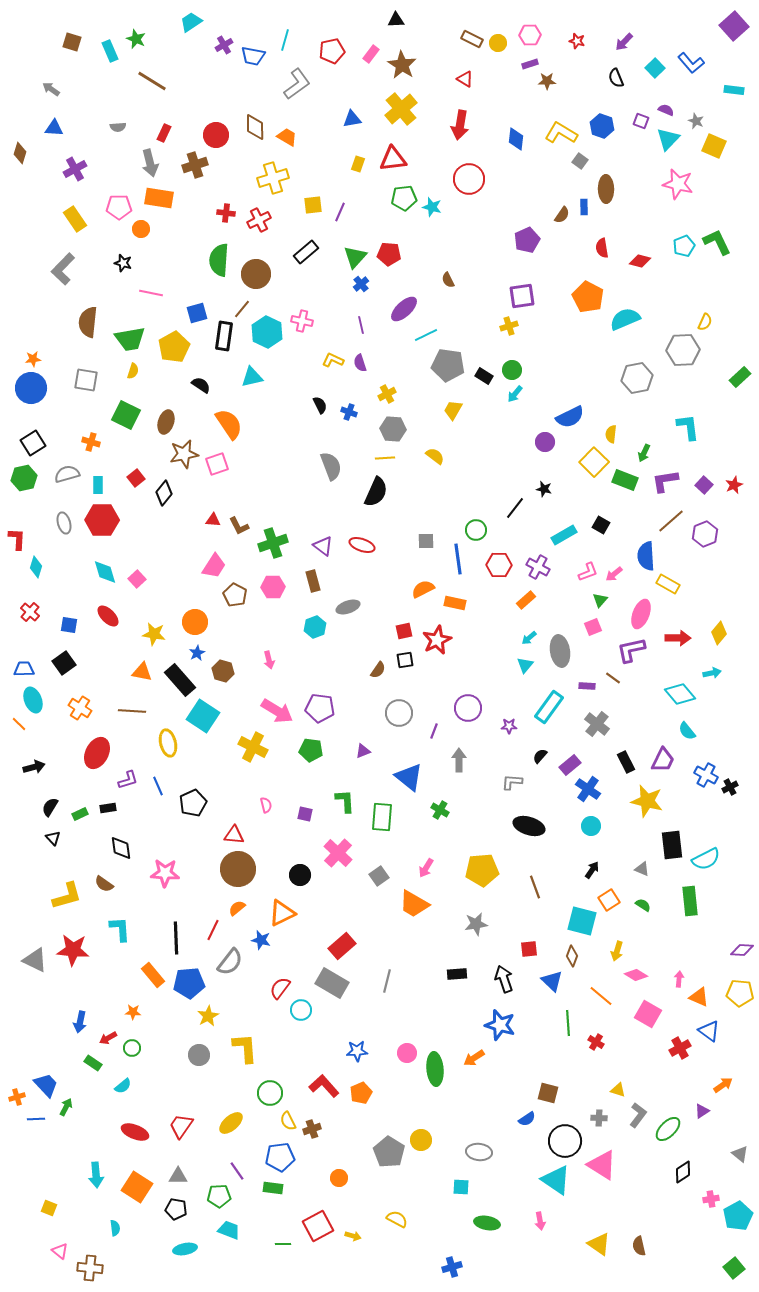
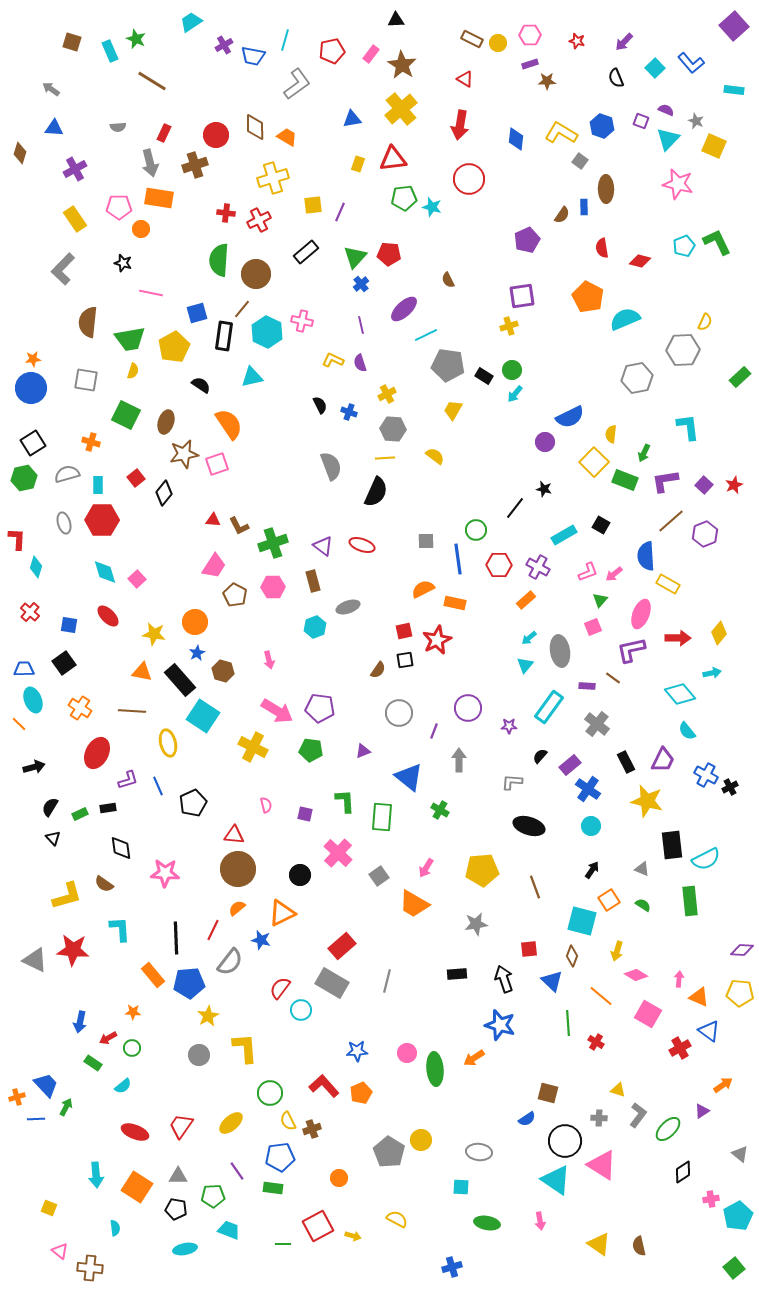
green pentagon at (219, 1196): moved 6 px left
